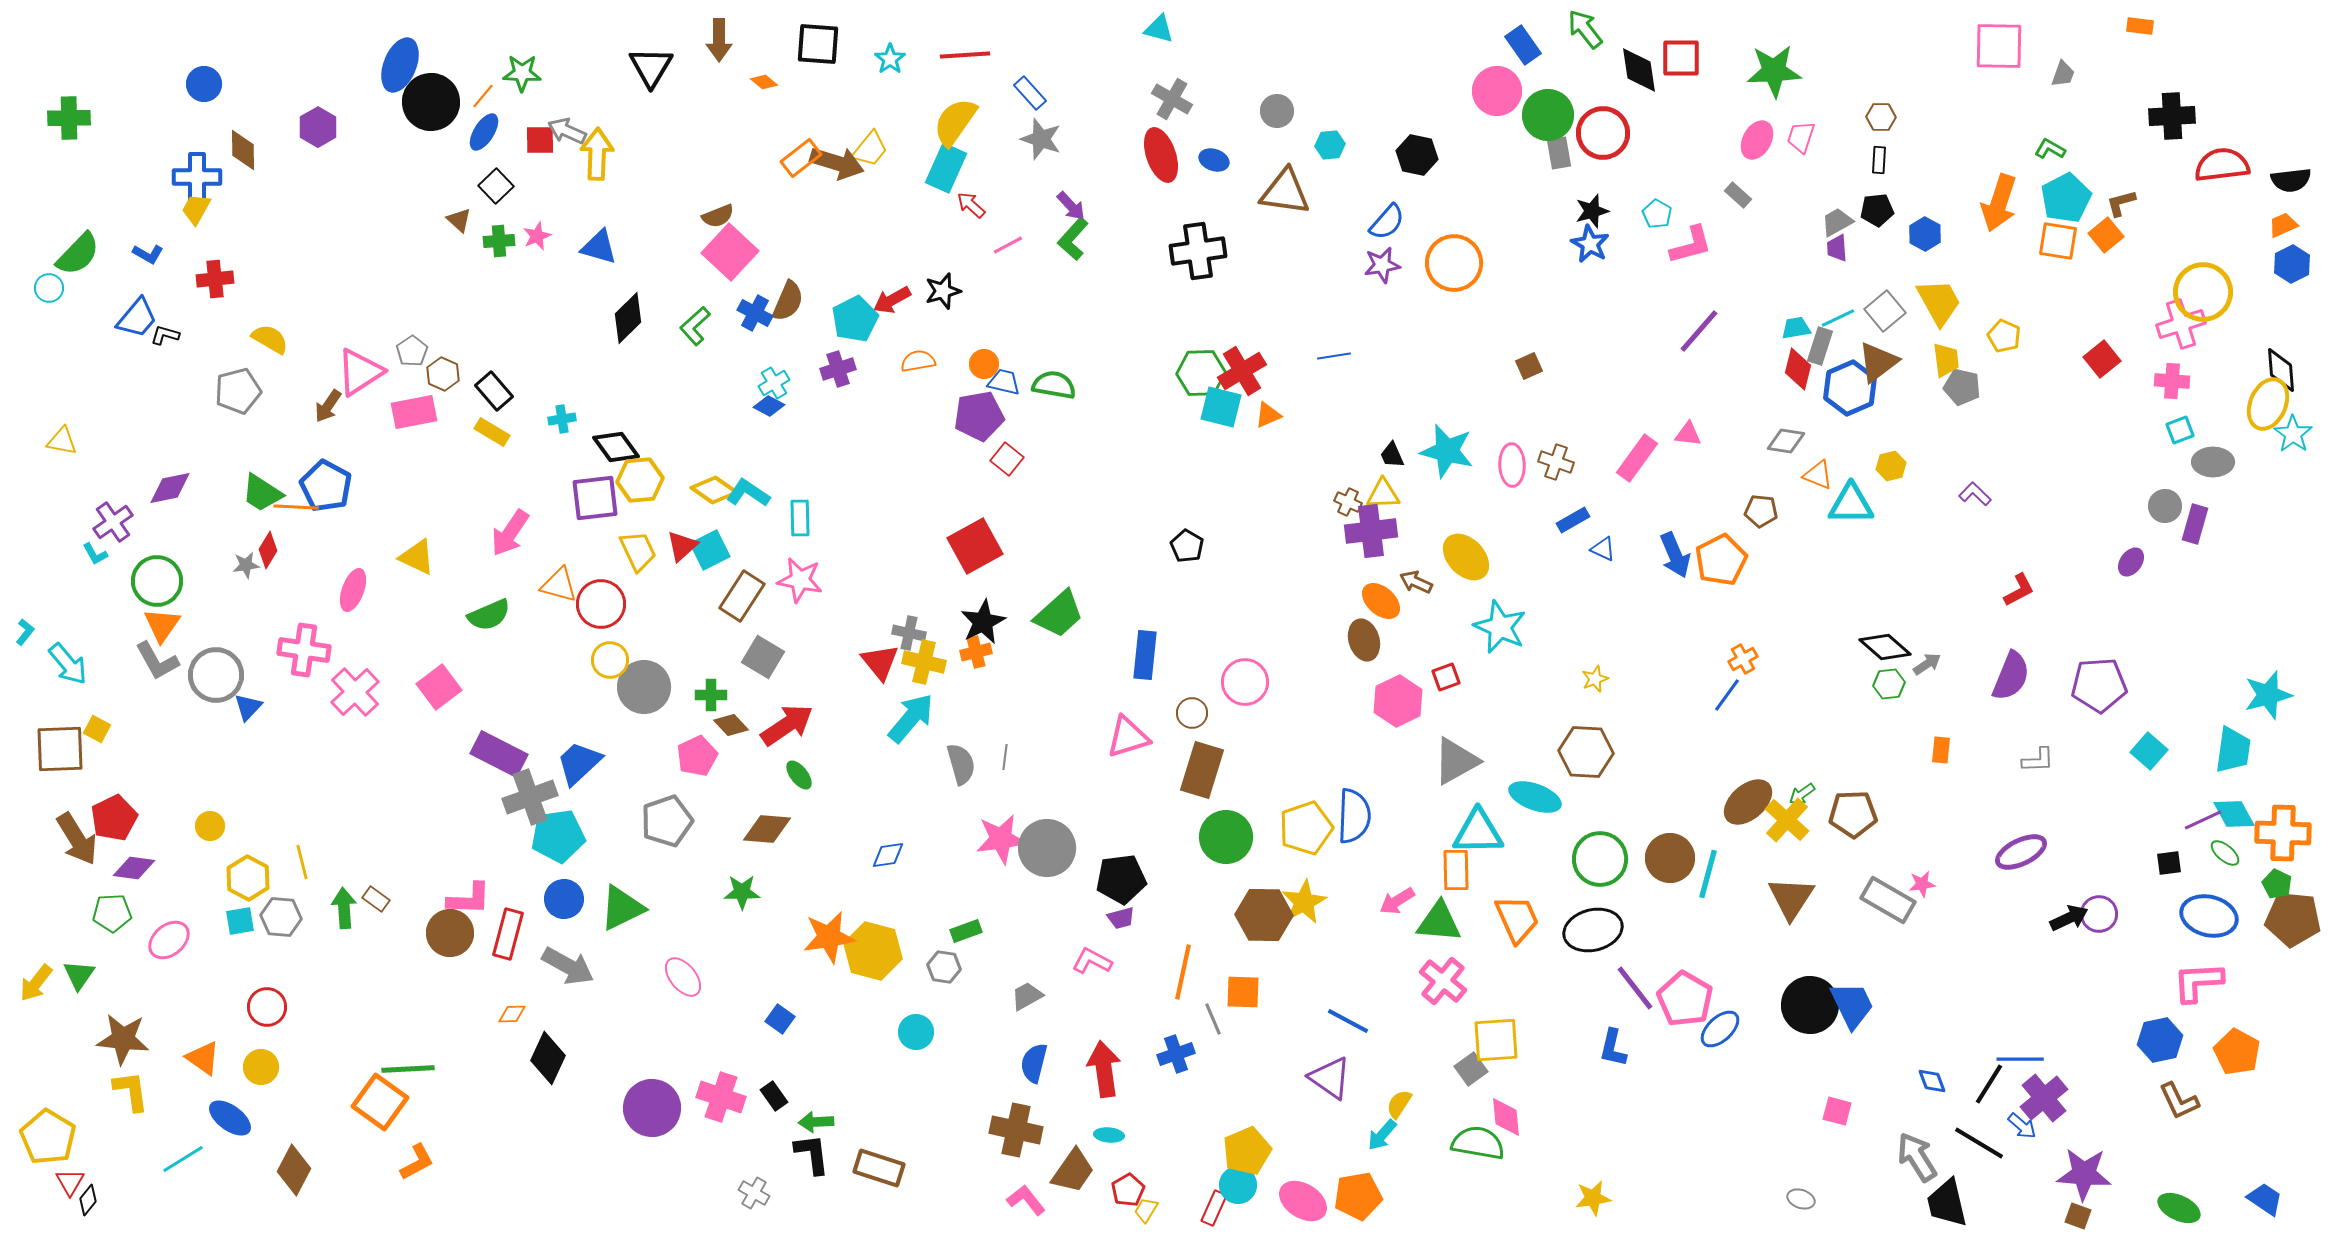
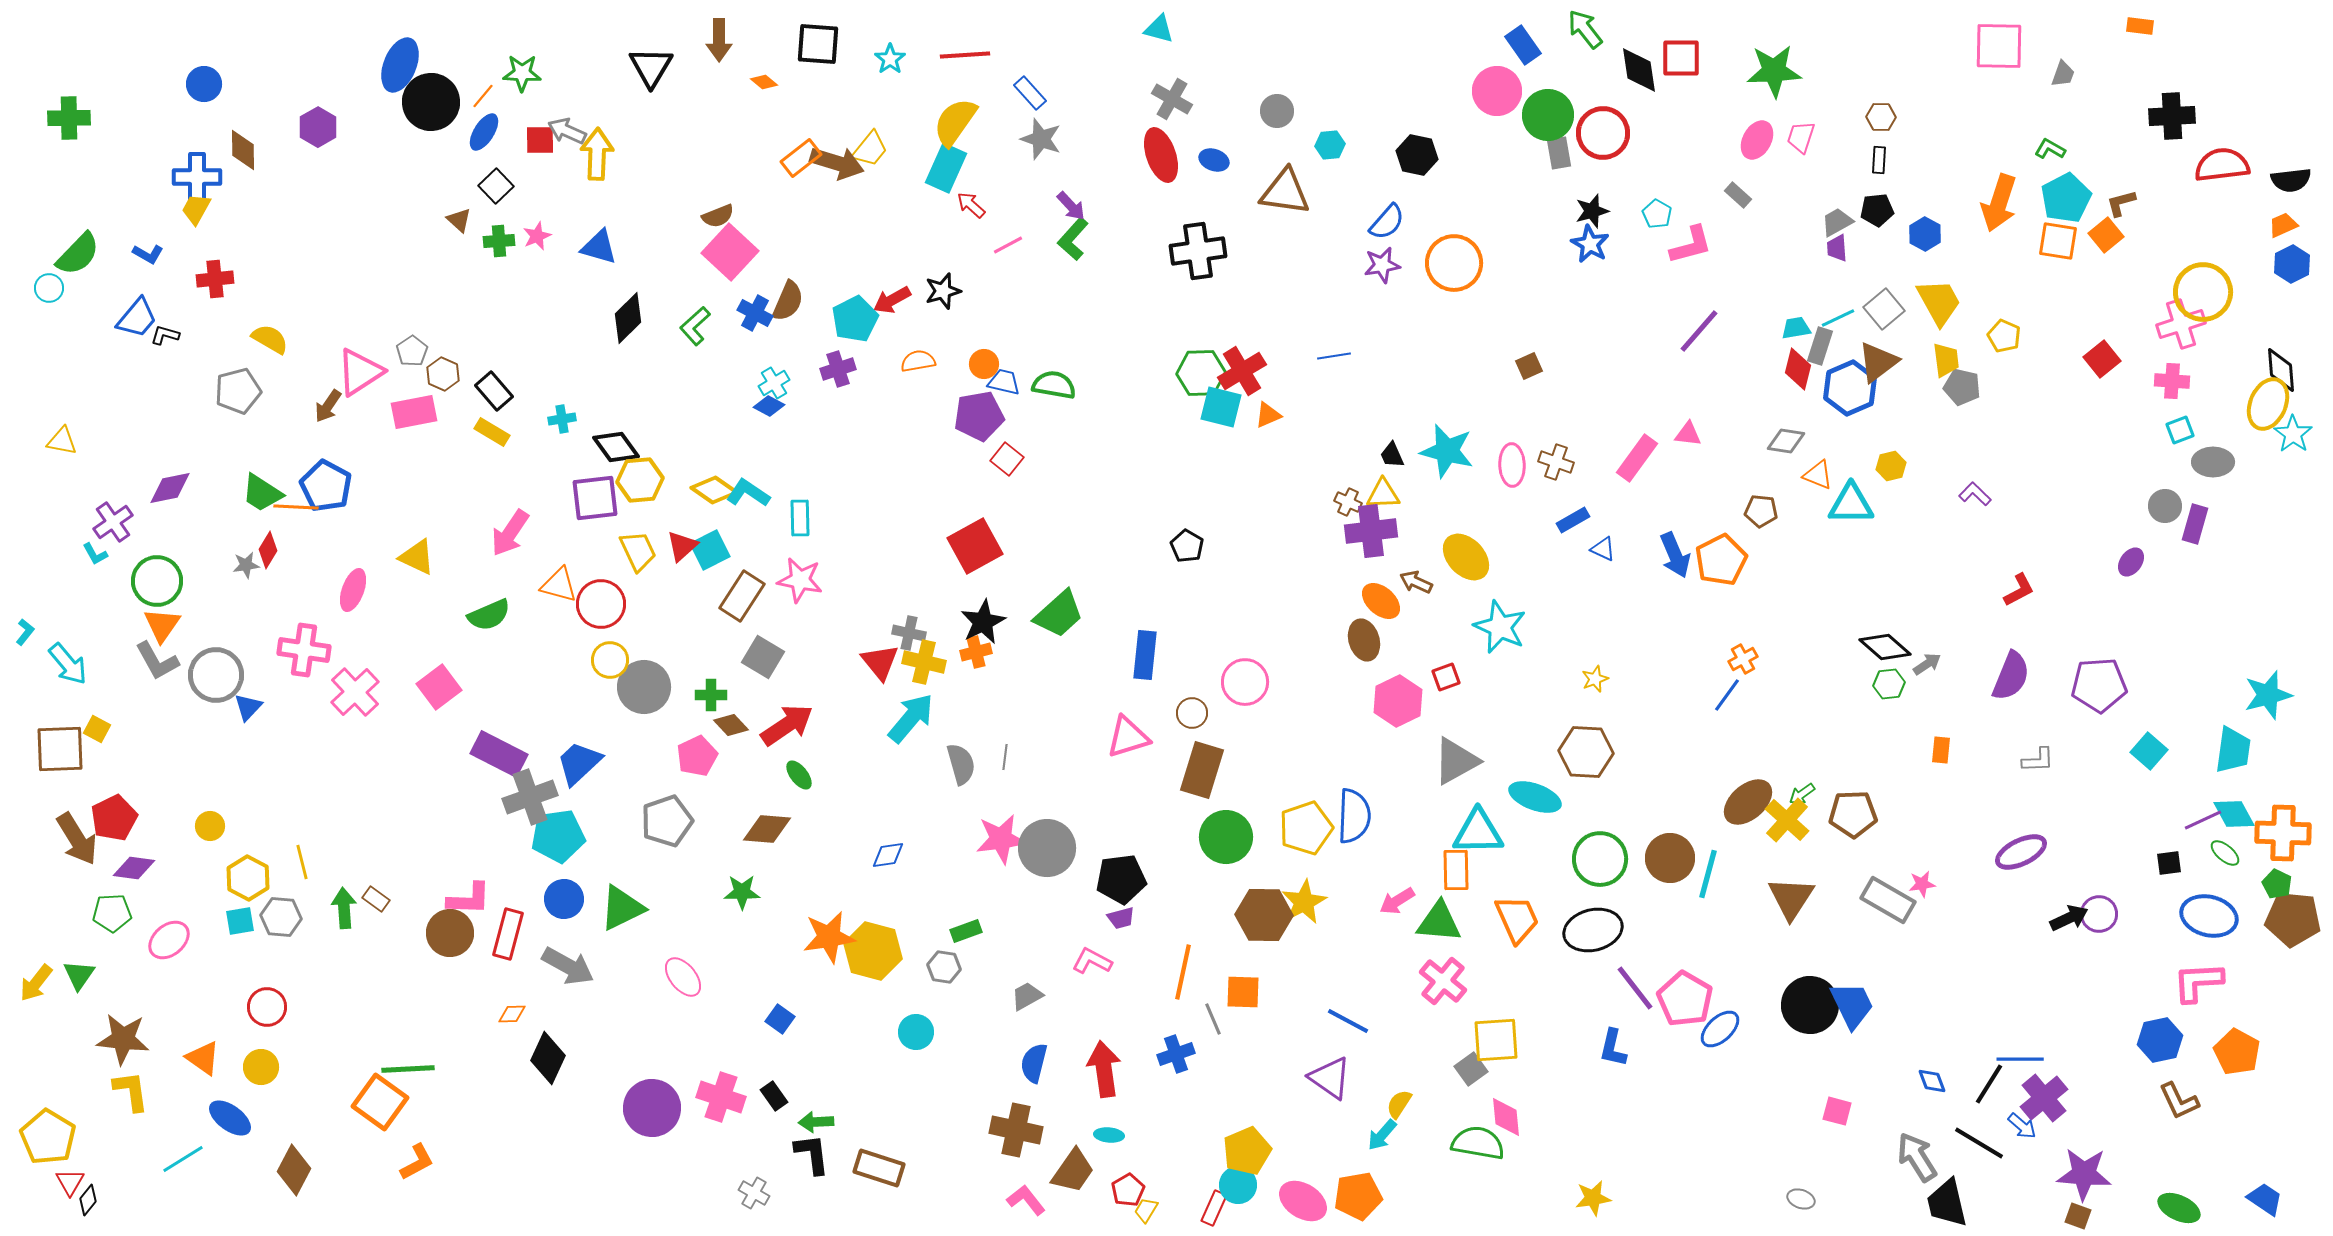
gray square at (1885, 311): moved 1 px left, 2 px up
